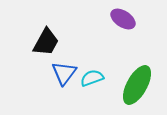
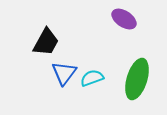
purple ellipse: moved 1 px right
green ellipse: moved 6 px up; rotated 12 degrees counterclockwise
